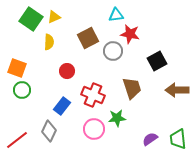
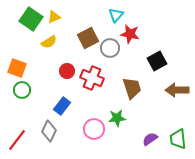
cyan triangle: rotated 42 degrees counterclockwise
yellow semicircle: rotated 56 degrees clockwise
gray circle: moved 3 px left, 3 px up
red cross: moved 1 px left, 17 px up
red line: rotated 15 degrees counterclockwise
